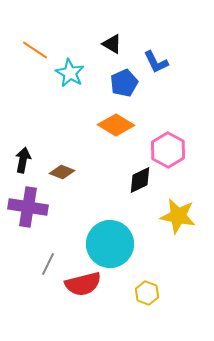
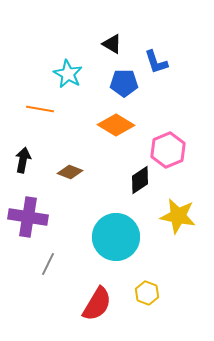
orange line: moved 5 px right, 59 px down; rotated 24 degrees counterclockwise
blue L-shape: rotated 8 degrees clockwise
cyan star: moved 2 px left, 1 px down
blue pentagon: rotated 24 degrees clockwise
pink hexagon: rotated 8 degrees clockwise
brown diamond: moved 8 px right
black diamond: rotated 8 degrees counterclockwise
purple cross: moved 10 px down
cyan circle: moved 6 px right, 7 px up
red semicircle: moved 14 px right, 20 px down; rotated 45 degrees counterclockwise
